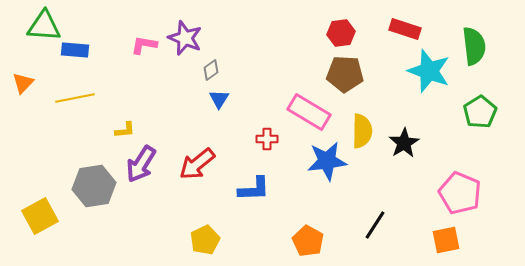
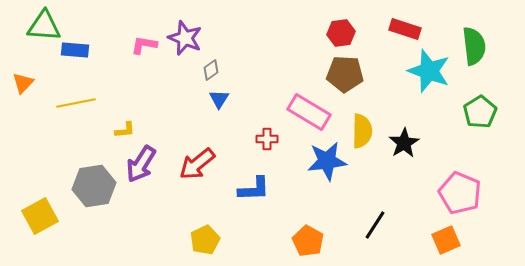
yellow line: moved 1 px right, 5 px down
orange square: rotated 12 degrees counterclockwise
